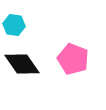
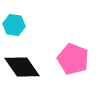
black diamond: moved 3 px down
